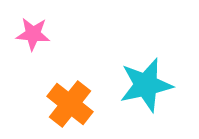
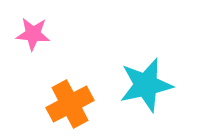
orange cross: rotated 24 degrees clockwise
